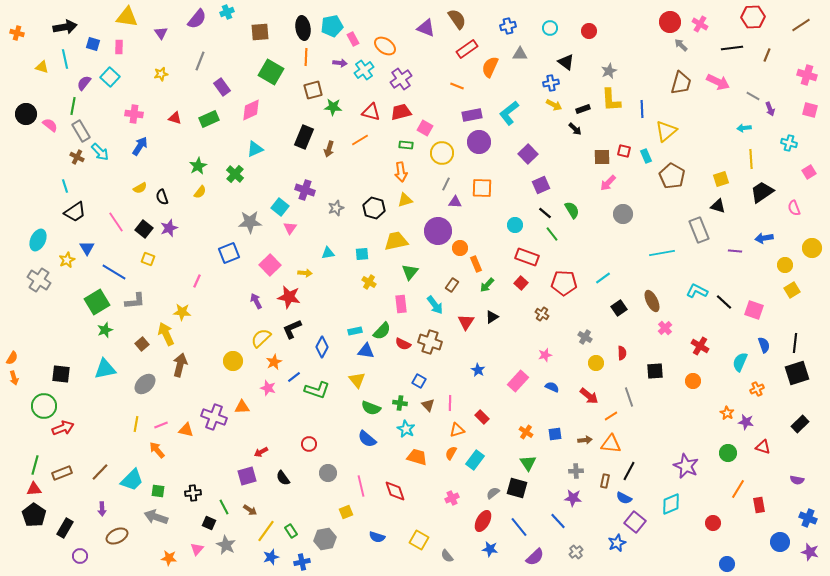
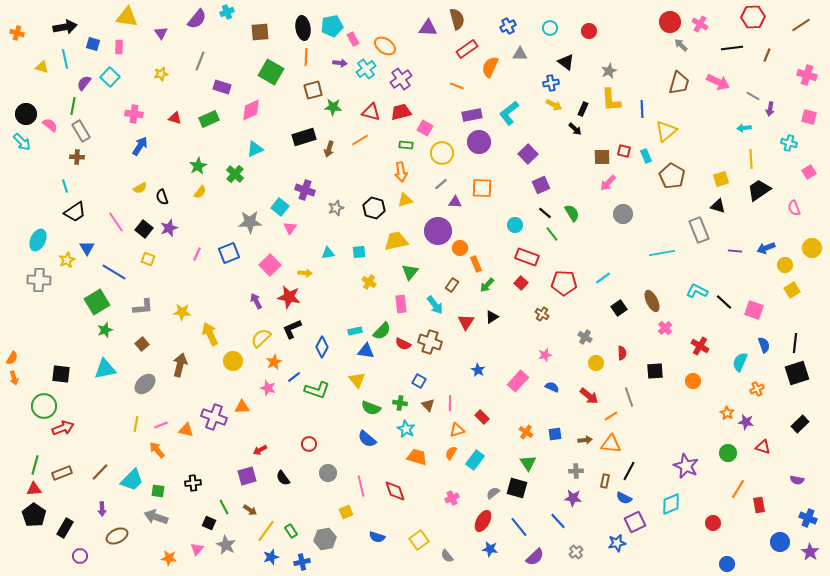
brown semicircle at (457, 19): rotated 20 degrees clockwise
blue cross at (508, 26): rotated 14 degrees counterclockwise
purple triangle at (426, 28): moved 2 px right; rotated 18 degrees counterclockwise
cyan cross at (364, 70): moved 2 px right, 1 px up
brown trapezoid at (681, 83): moved 2 px left
purple rectangle at (222, 87): rotated 36 degrees counterclockwise
black rectangle at (583, 109): rotated 48 degrees counterclockwise
purple arrow at (770, 109): rotated 32 degrees clockwise
pink square at (810, 110): moved 1 px left, 7 px down
black rectangle at (304, 137): rotated 50 degrees clockwise
cyan arrow at (100, 152): moved 78 px left, 10 px up
brown cross at (77, 157): rotated 24 degrees counterclockwise
gray line at (446, 184): moved 5 px left; rotated 24 degrees clockwise
black trapezoid at (762, 192): moved 3 px left, 2 px up
green semicircle at (572, 210): moved 3 px down
blue arrow at (764, 238): moved 2 px right, 10 px down; rotated 12 degrees counterclockwise
cyan square at (362, 254): moved 3 px left, 2 px up
gray cross at (39, 280): rotated 30 degrees counterclockwise
pink line at (197, 281): moved 27 px up
gray L-shape at (135, 301): moved 8 px right, 6 px down
yellow arrow at (166, 334): moved 44 px right
red arrow at (261, 452): moved 1 px left, 2 px up
black cross at (193, 493): moved 10 px up
purple square at (635, 522): rotated 25 degrees clockwise
yellow square at (419, 540): rotated 24 degrees clockwise
blue star at (617, 543): rotated 12 degrees clockwise
purple star at (810, 552): rotated 18 degrees clockwise
